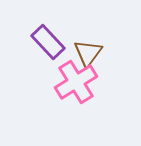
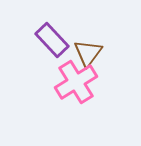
purple rectangle: moved 4 px right, 2 px up
